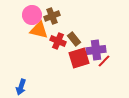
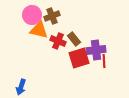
red line: rotated 48 degrees counterclockwise
